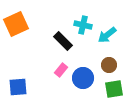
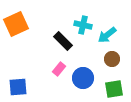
brown circle: moved 3 px right, 6 px up
pink rectangle: moved 2 px left, 1 px up
